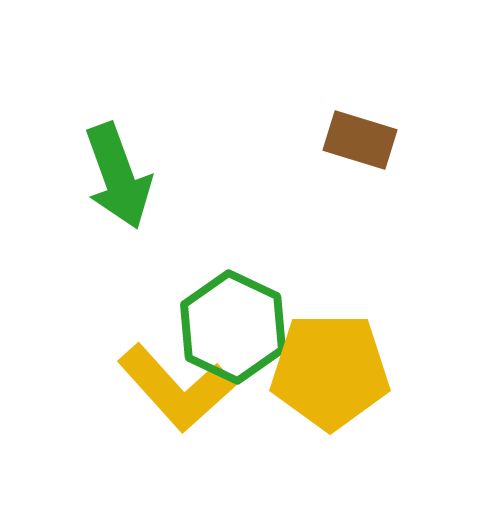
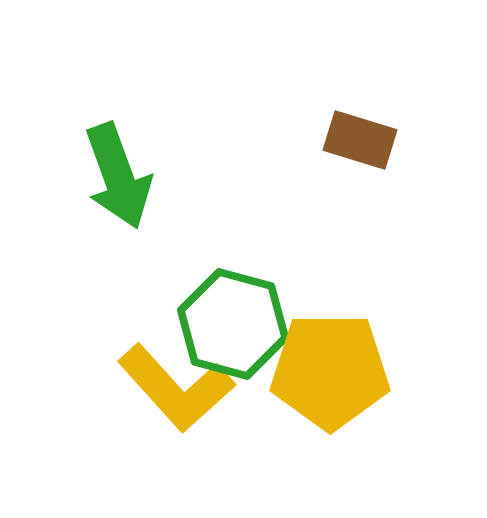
green hexagon: moved 3 px up; rotated 10 degrees counterclockwise
